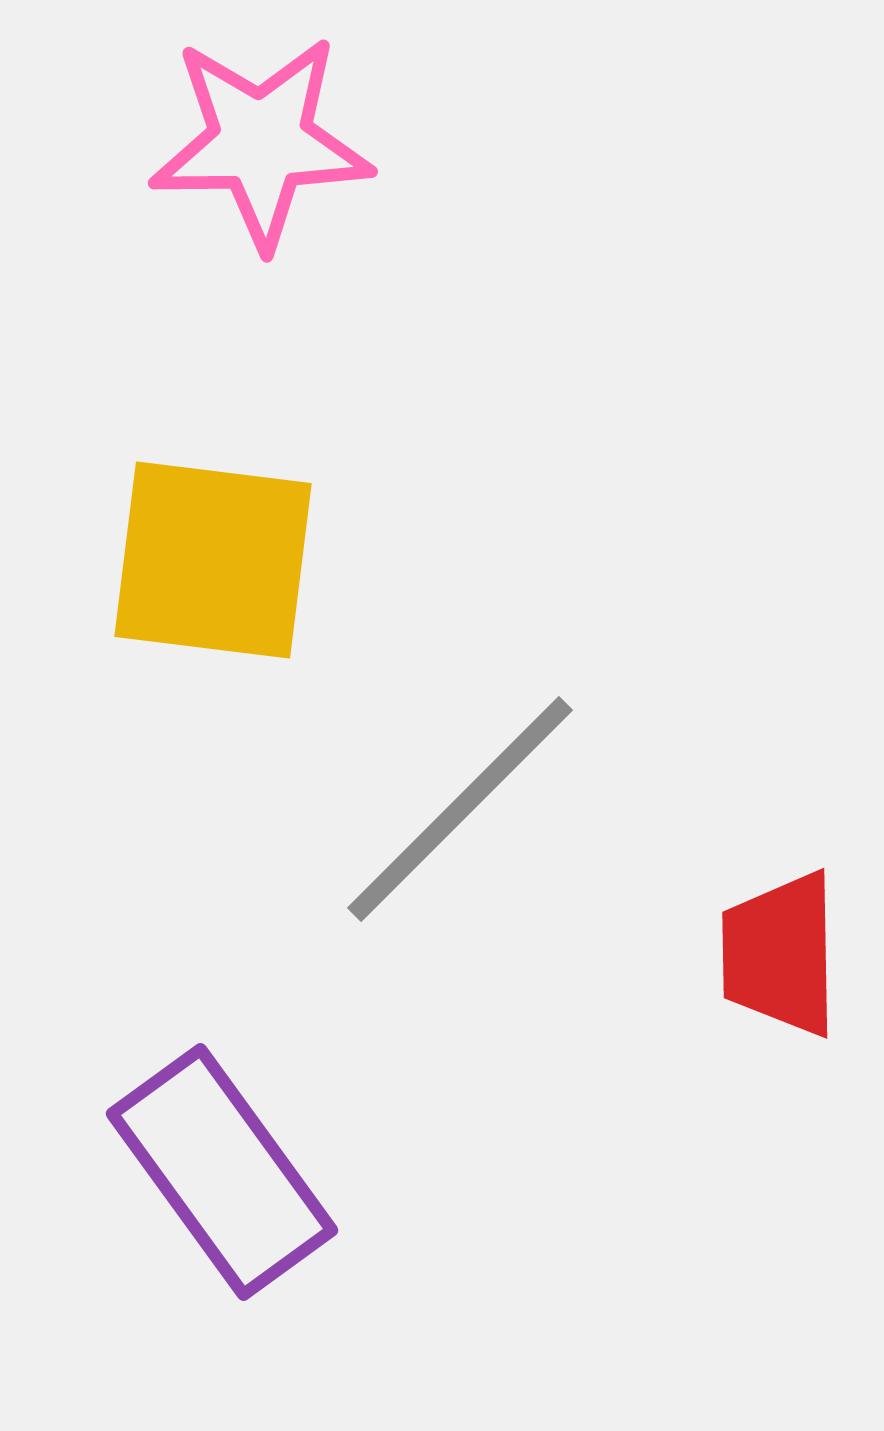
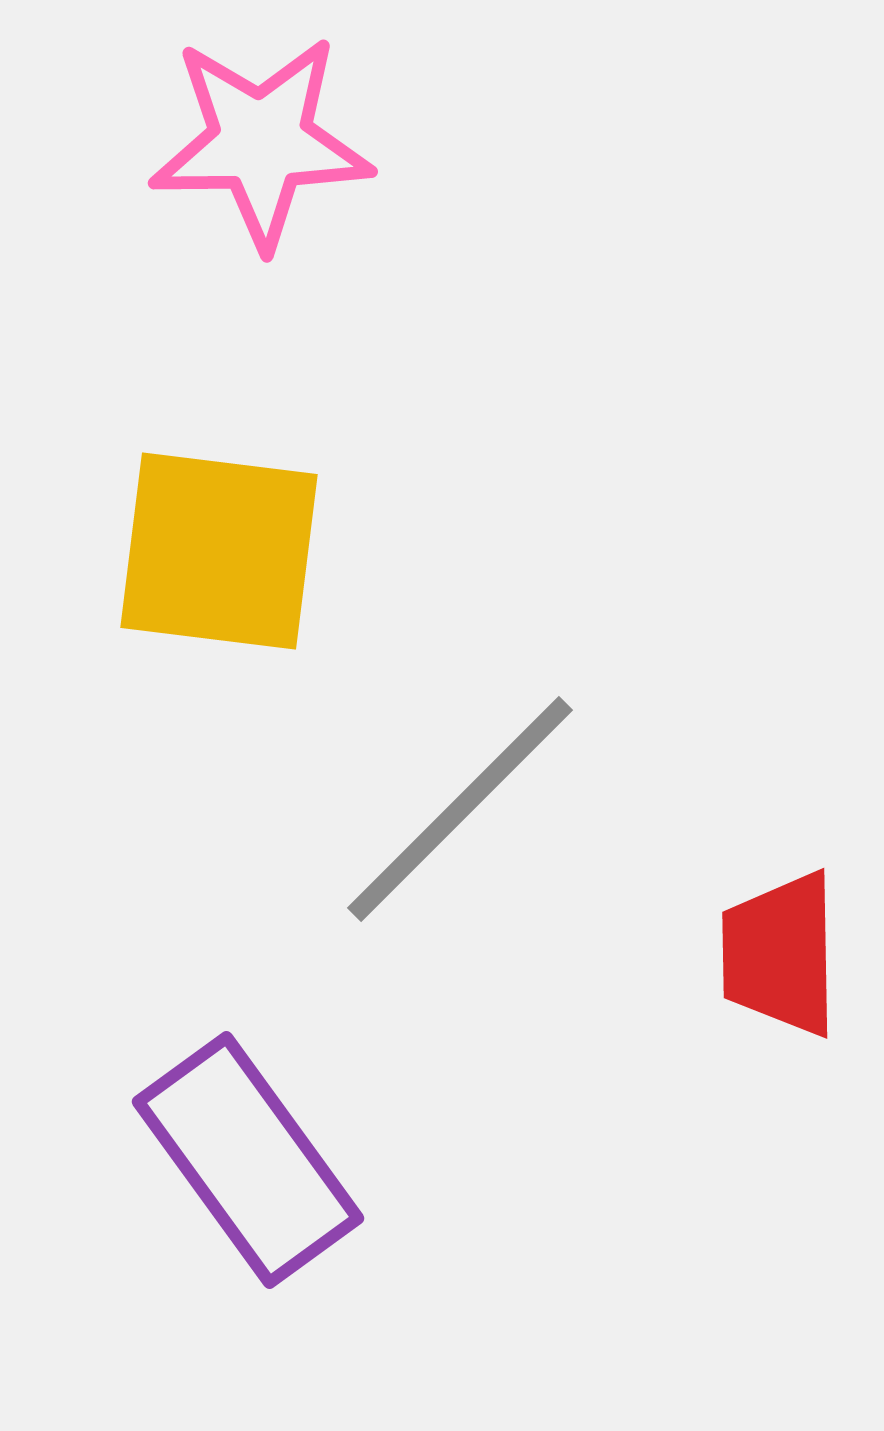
yellow square: moved 6 px right, 9 px up
purple rectangle: moved 26 px right, 12 px up
